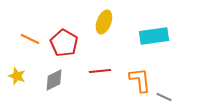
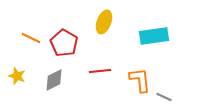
orange line: moved 1 px right, 1 px up
